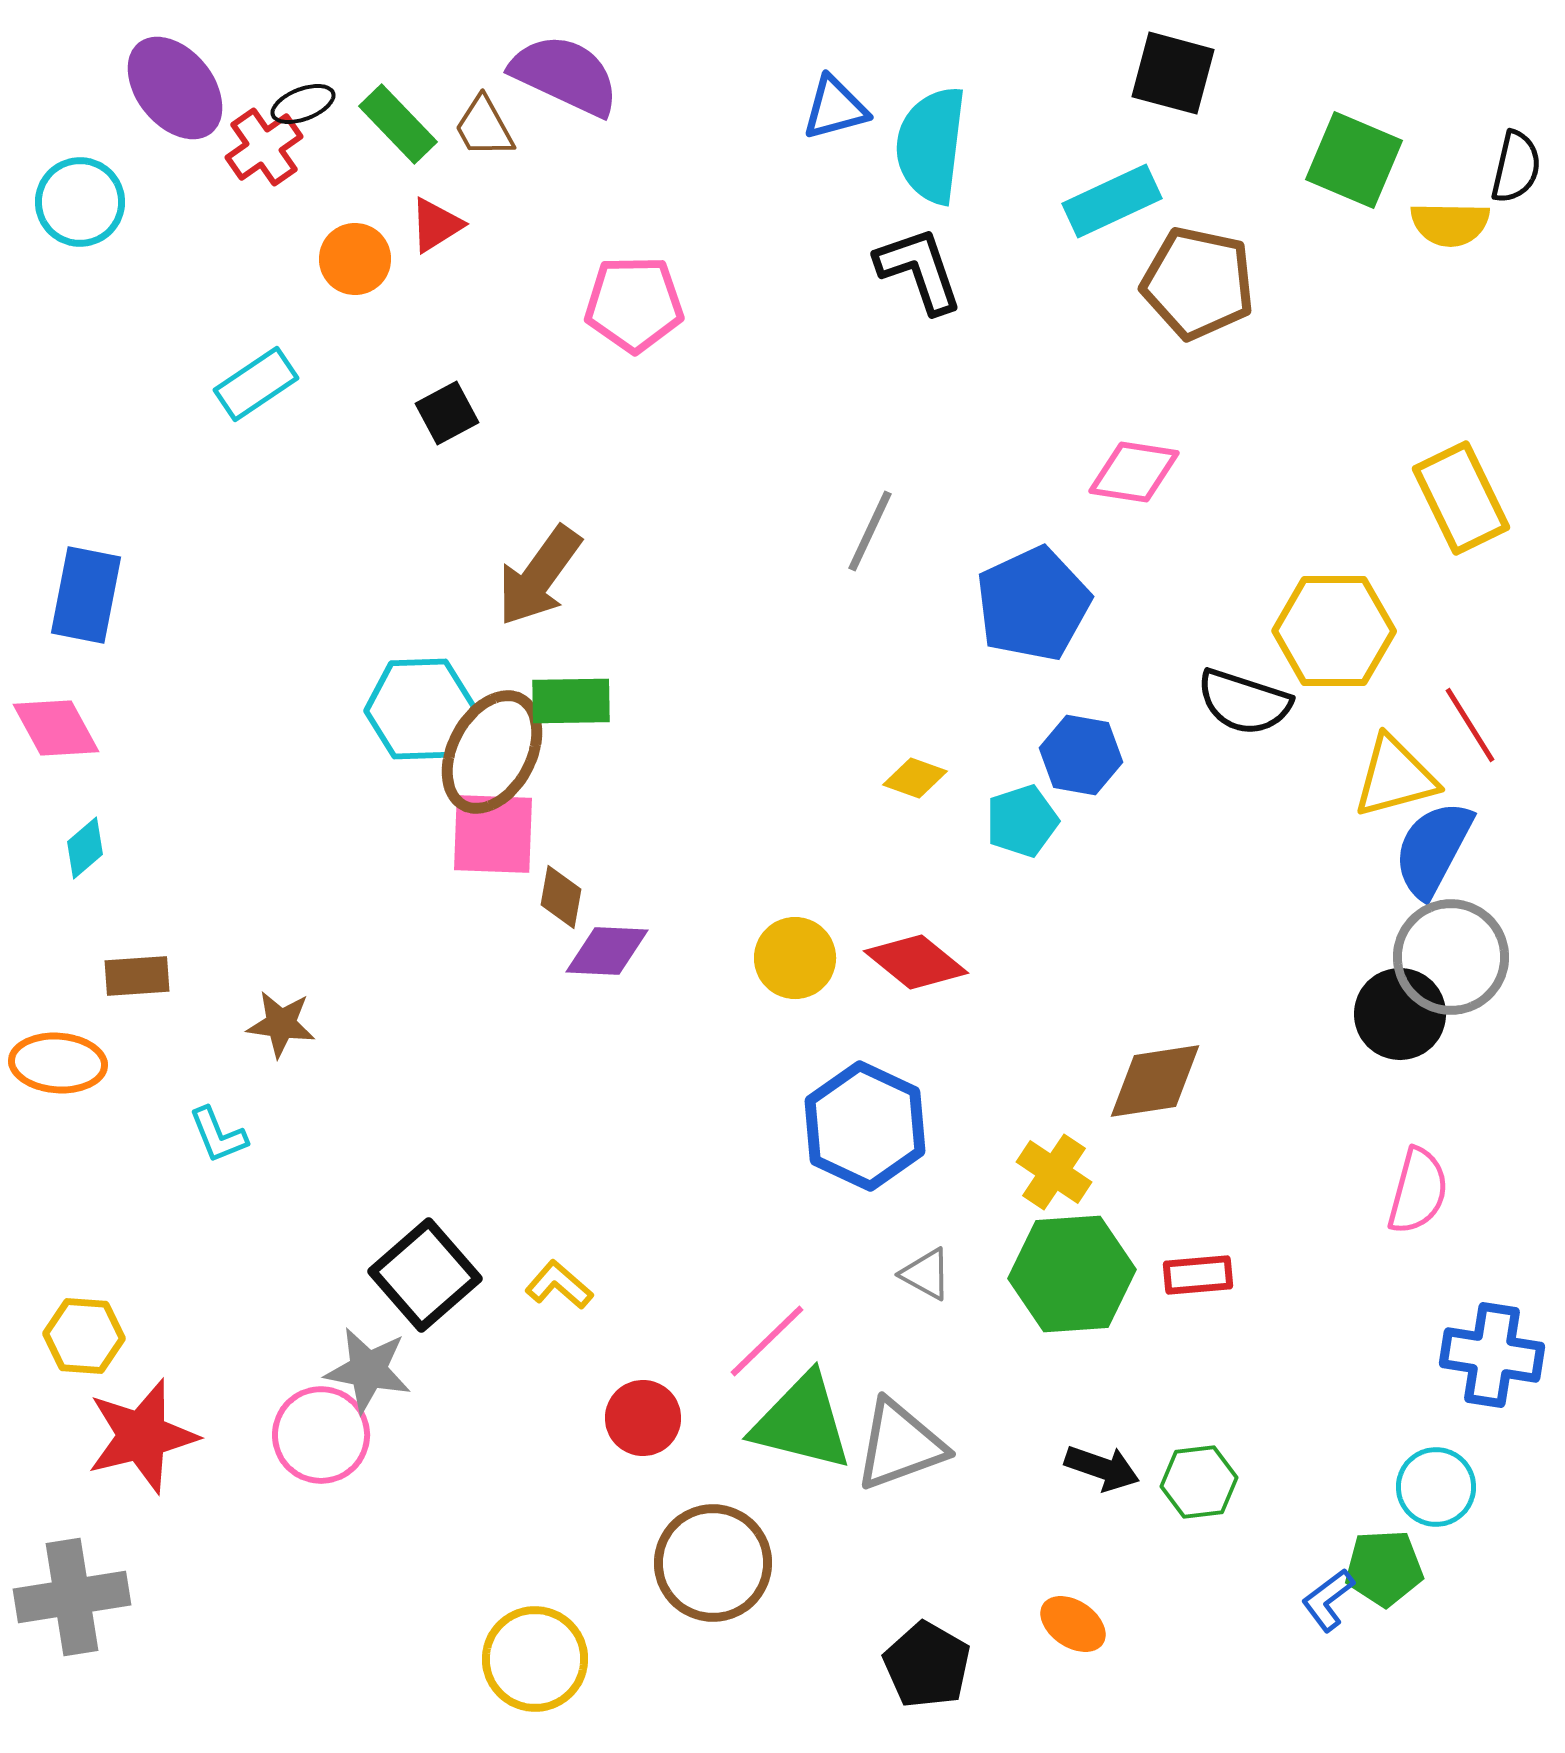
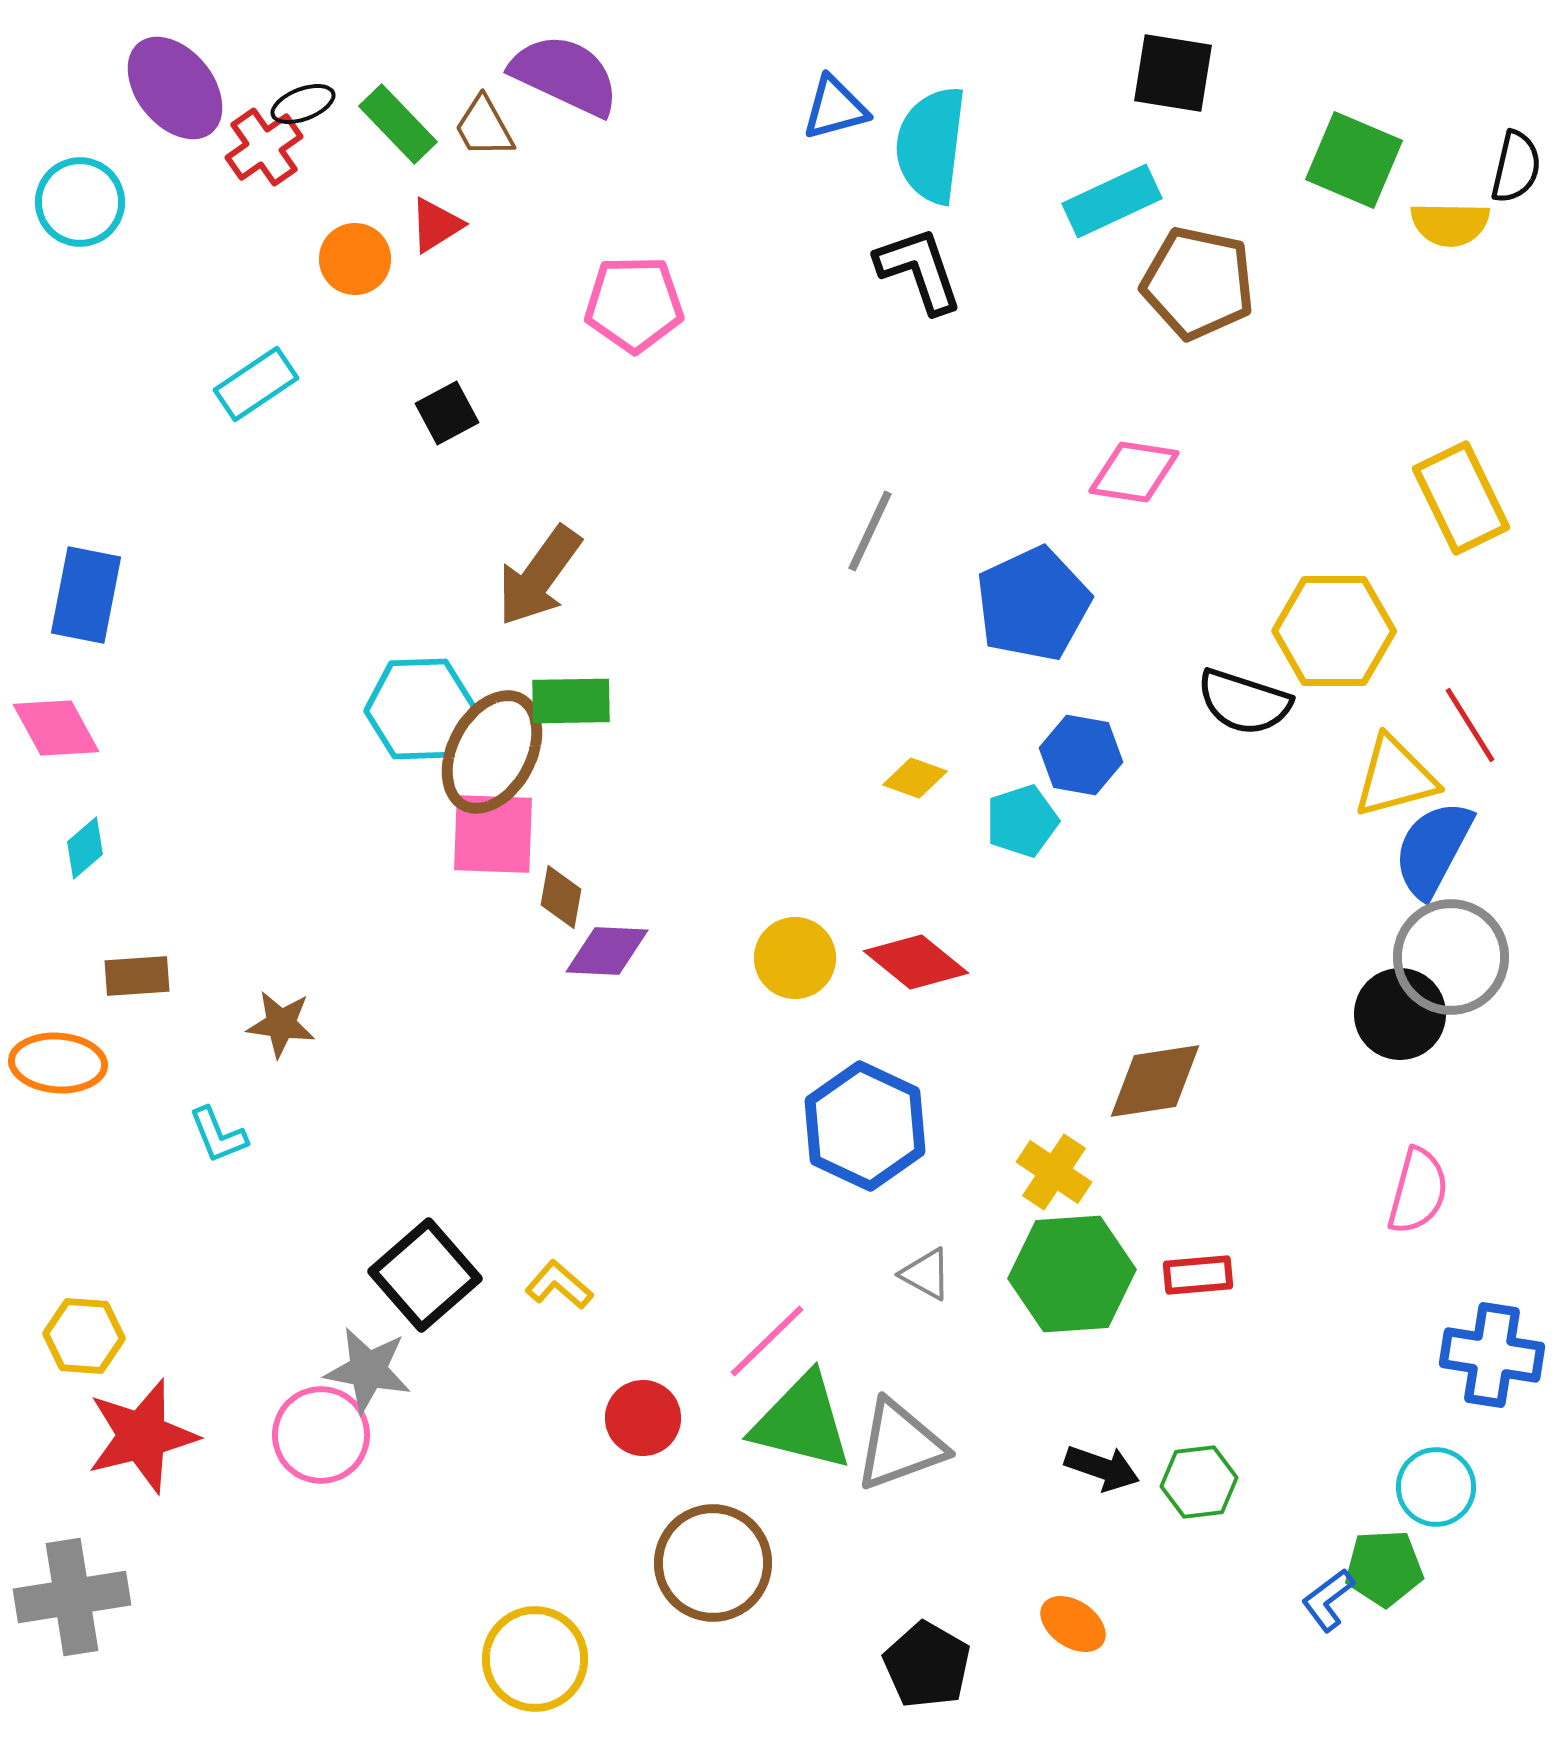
black square at (1173, 73): rotated 6 degrees counterclockwise
